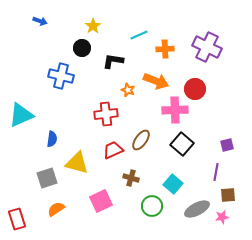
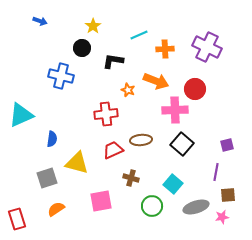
brown ellipse: rotated 50 degrees clockwise
pink square: rotated 15 degrees clockwise
gray ellipse: moved 1 px left, 2 px up; rotated 10 degrees clockwise
